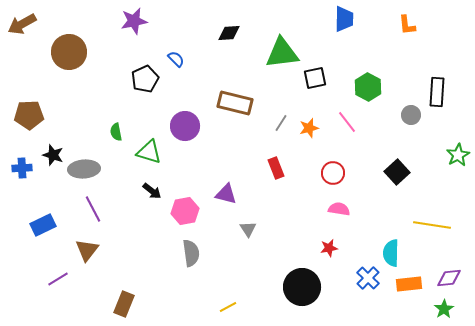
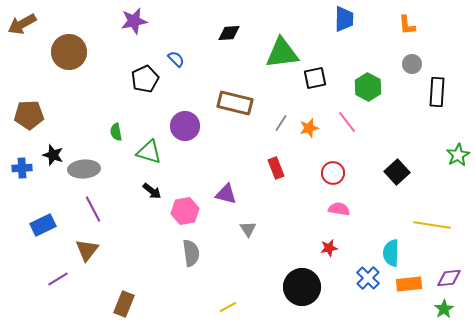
gray circle at (411, 115): moved 1 px right, 51 px up
